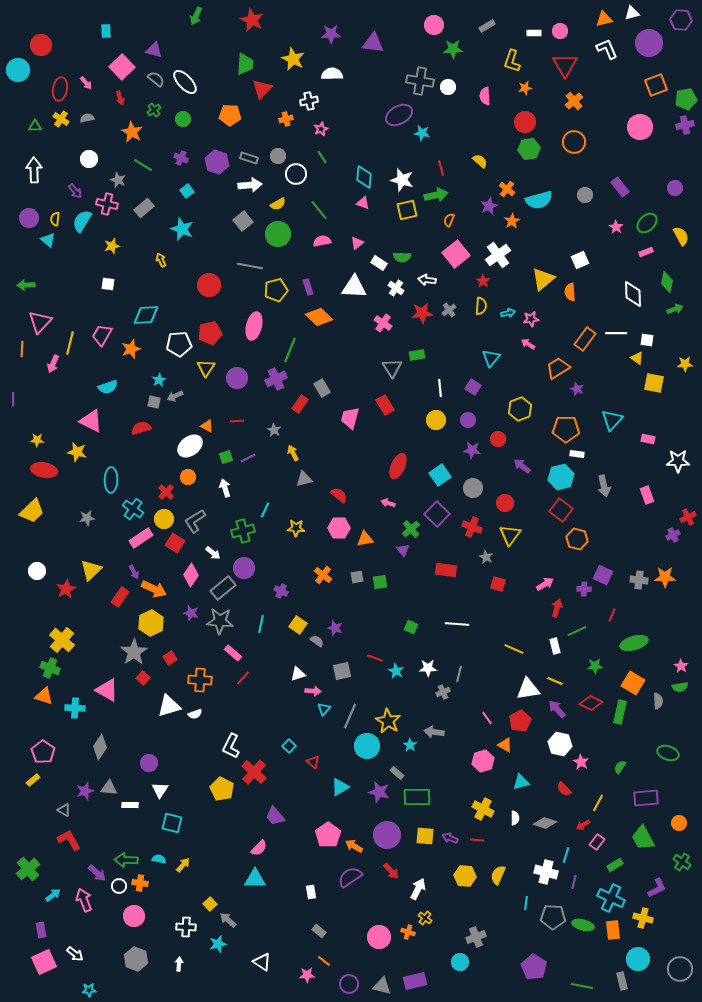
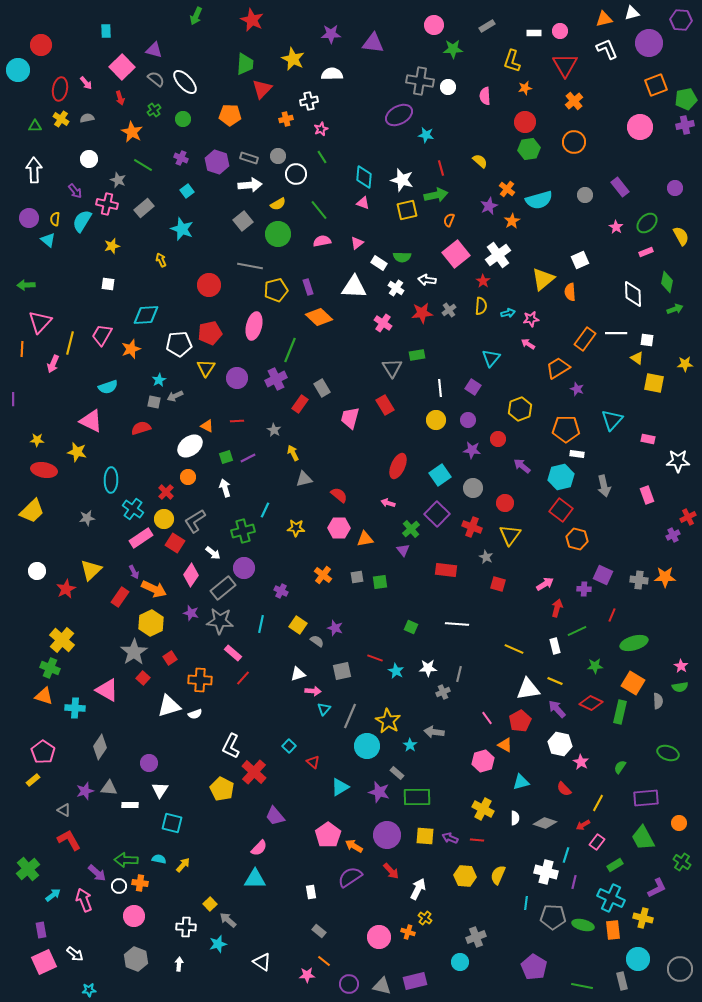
cyan star at (422, 133): moved 4 px right, 2 px down
